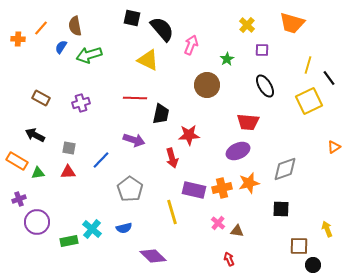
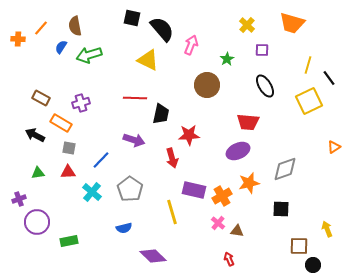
orange rectangle at (17, 161): moved 44 px right, 38 px up
orange cross at (222, 188): moved 8 px down; rotated 18 degrees counterclockwise
cyan cross at (92, 229): moved 37 px up
